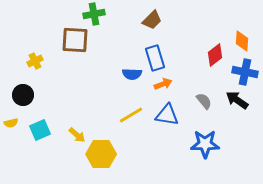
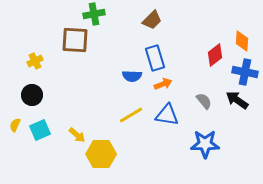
blue semicircle: moved 2 px down
black circle: moved 9 px right
yellow semicircle: moved 4 px right, 2 px down; rotated 128 degrees clockwise
